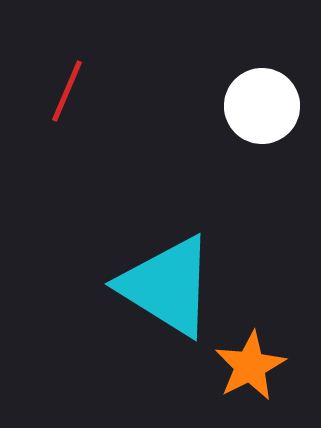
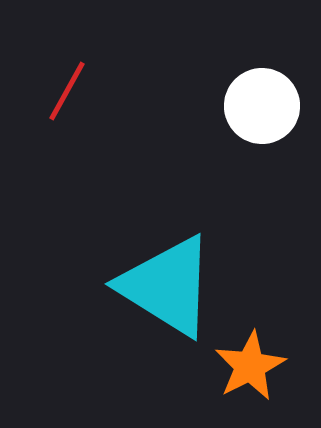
red line: rotated 6 degrees clockwise
